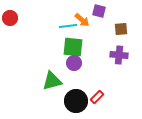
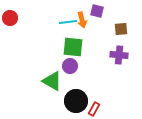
purple square: moved 2 px left
orange arrow: rotated 35 degrees clockwise
cyan line: moved 4 px up
purple circle: moved 4 px left, 3 px down
green triangle: rotated 45 degrees clockwise
red rectangle: moved 3 px left, 12 px down; rotated 16 degrees counterclockwise
